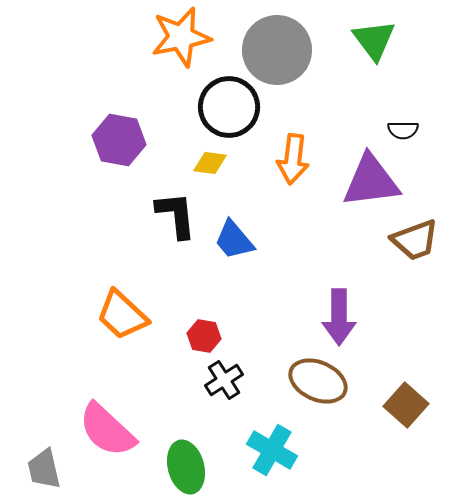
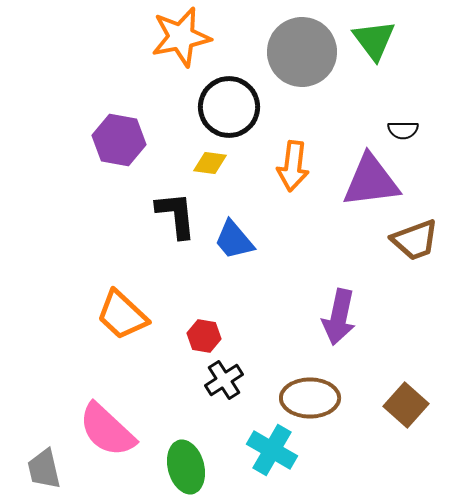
gray circle: moved 25 px right, 2 px down
orange arrow: moved 7 px down
purple arrow: rotated 12 degrees clockwise
brown ellipse: moved 8 px left, 17 px down; rotated 24 degrees counterclockwise
